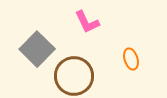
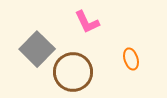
brown circle: moved 1 px left, 4 px up
